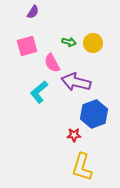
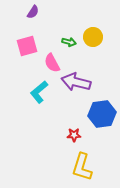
yellow circle: moved 6 px up
blue hexagon: moved 8 px right; rotated 12 degrees clockwise
